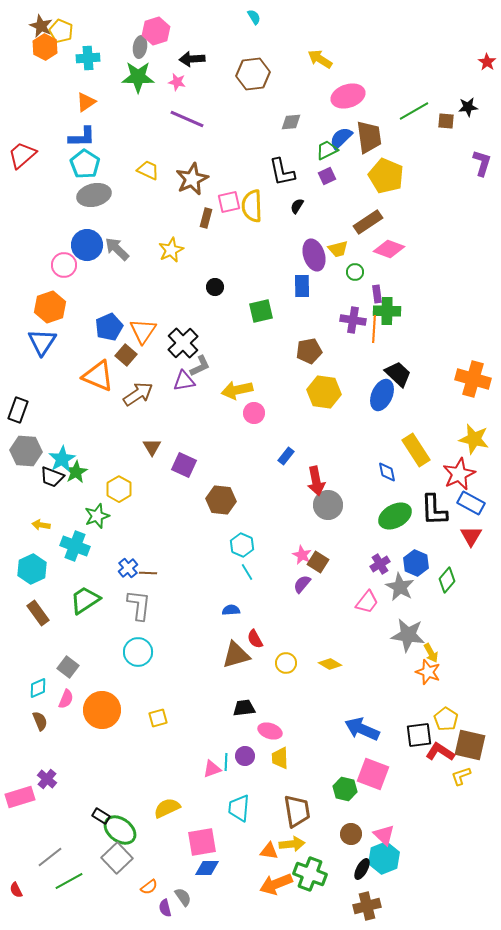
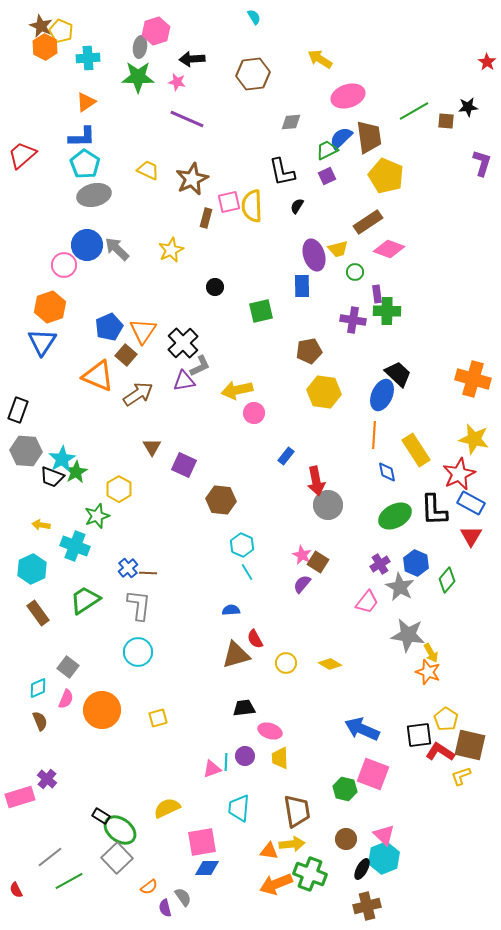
orange line at (374, 329): moved 106 px down
brown circle at (351, 834): moved 5 px left, 5 px down
